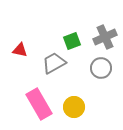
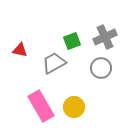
pink rectangle: moved 2 px right, 2 px down
